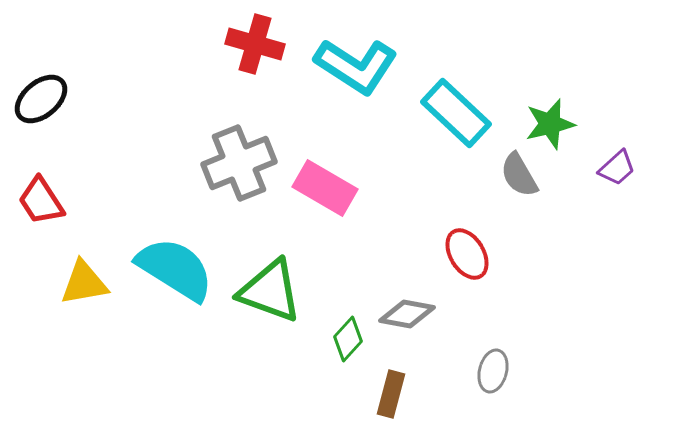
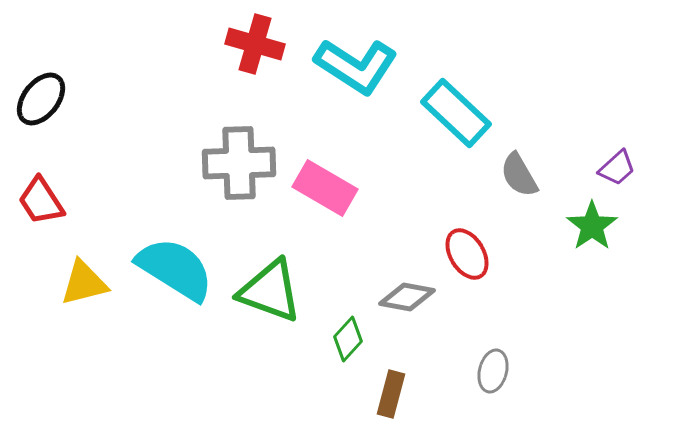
black ellipse: rotated 12 degrees counterclockwise
green star: moved 42 px right, 102 px down; rotated 21 degrees counterclockwise
gray cross: rotated 20 degrees clockwise
yellow triangle: rotated 4 degrees counterclockwise
gray diamond: moved 17 px up
